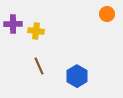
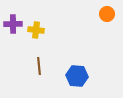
yellow cross: moved 1 px up
brown line: rotated 18 degrees clockwise
blue hexagon: rotated 25 degrees counterclockwise
